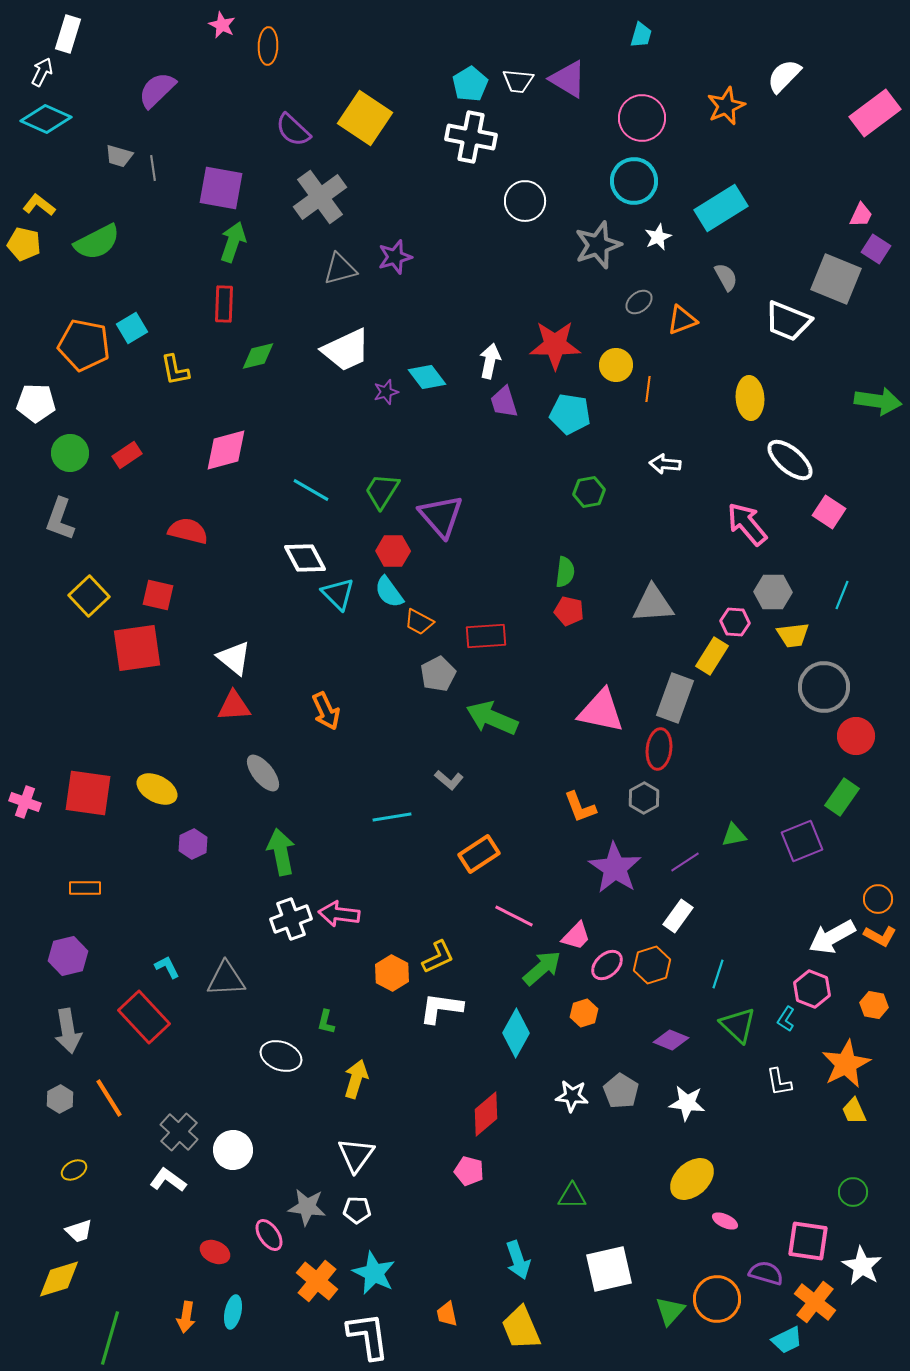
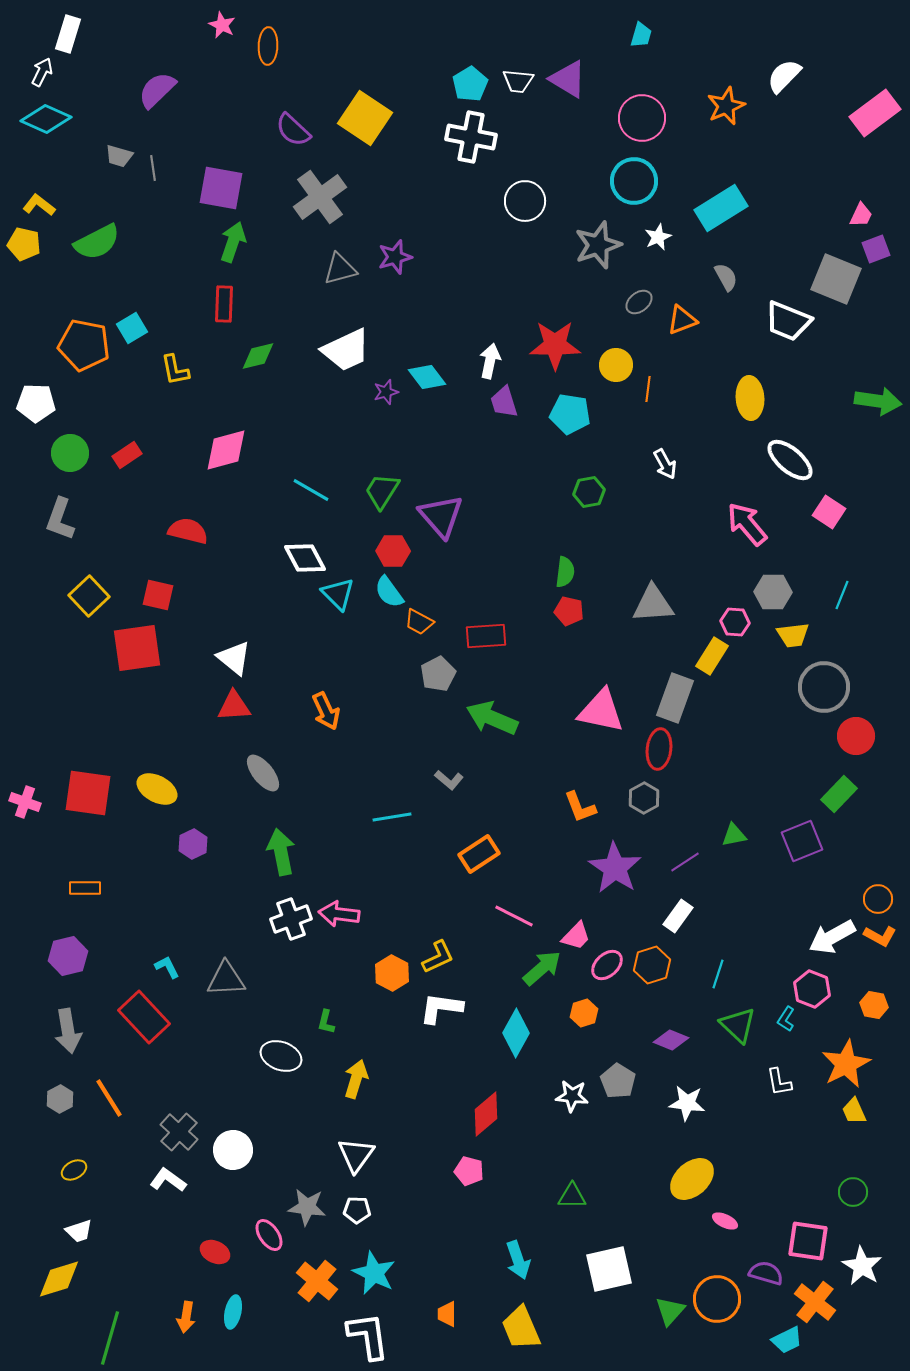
purple square at (876, 249): rotated 36 degrees clockwise
white arrow at (665, 464): rotated 124 degrees counterclockwise
green rectangle at (842, 797): moved 3 px left, 3 px up; rotated 9 degrees clockwise
gray pentagon at (621, 1091): moved 3 px left, 10 px up
orange trapezoid at (447, 1314): rotated 12 degrees clockwise
